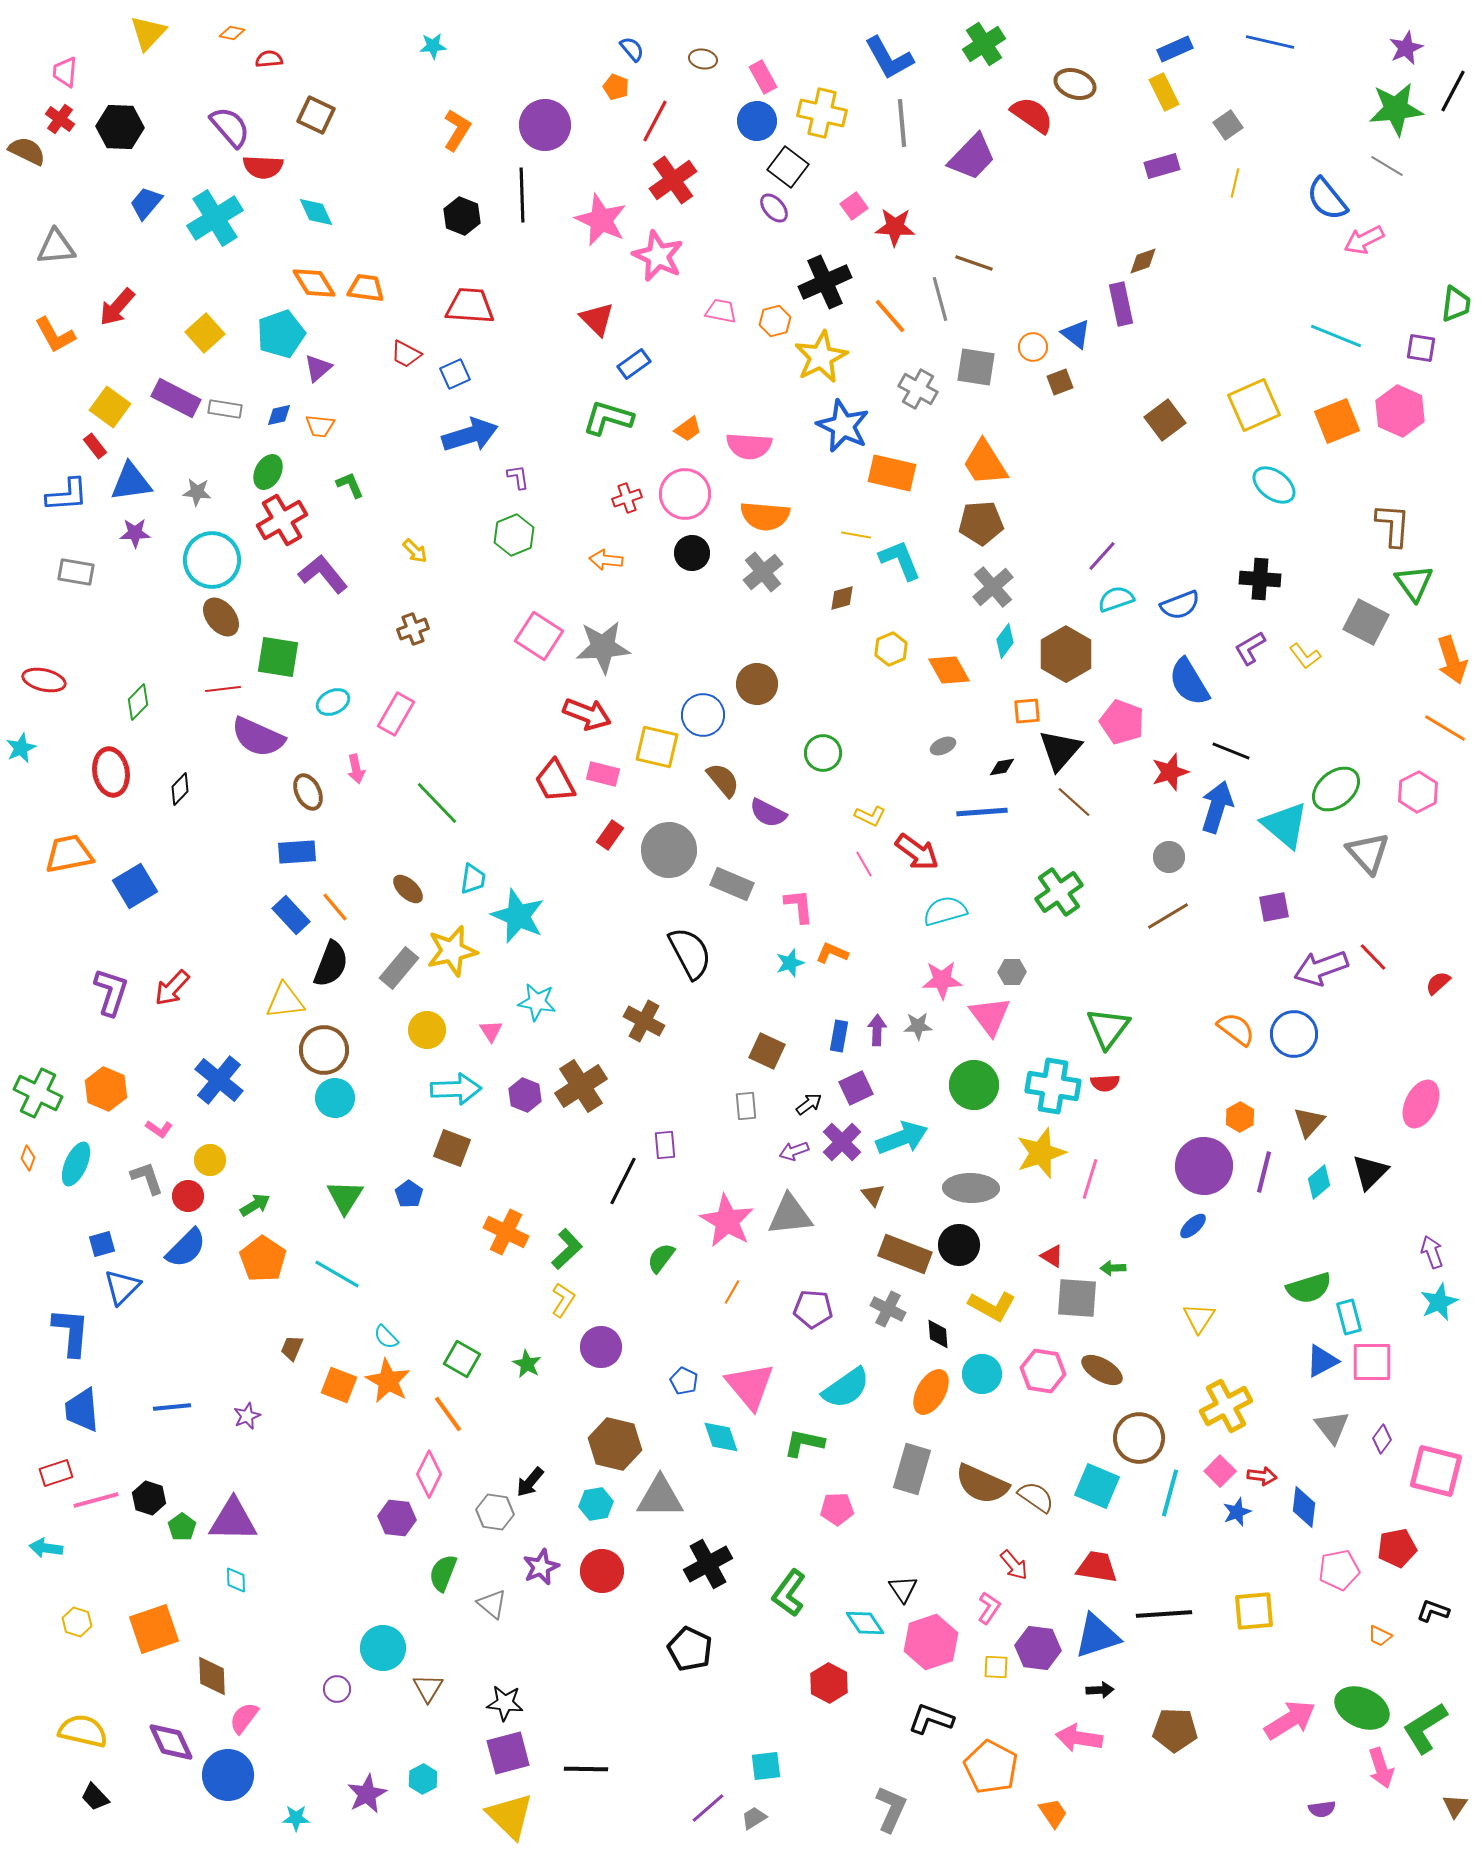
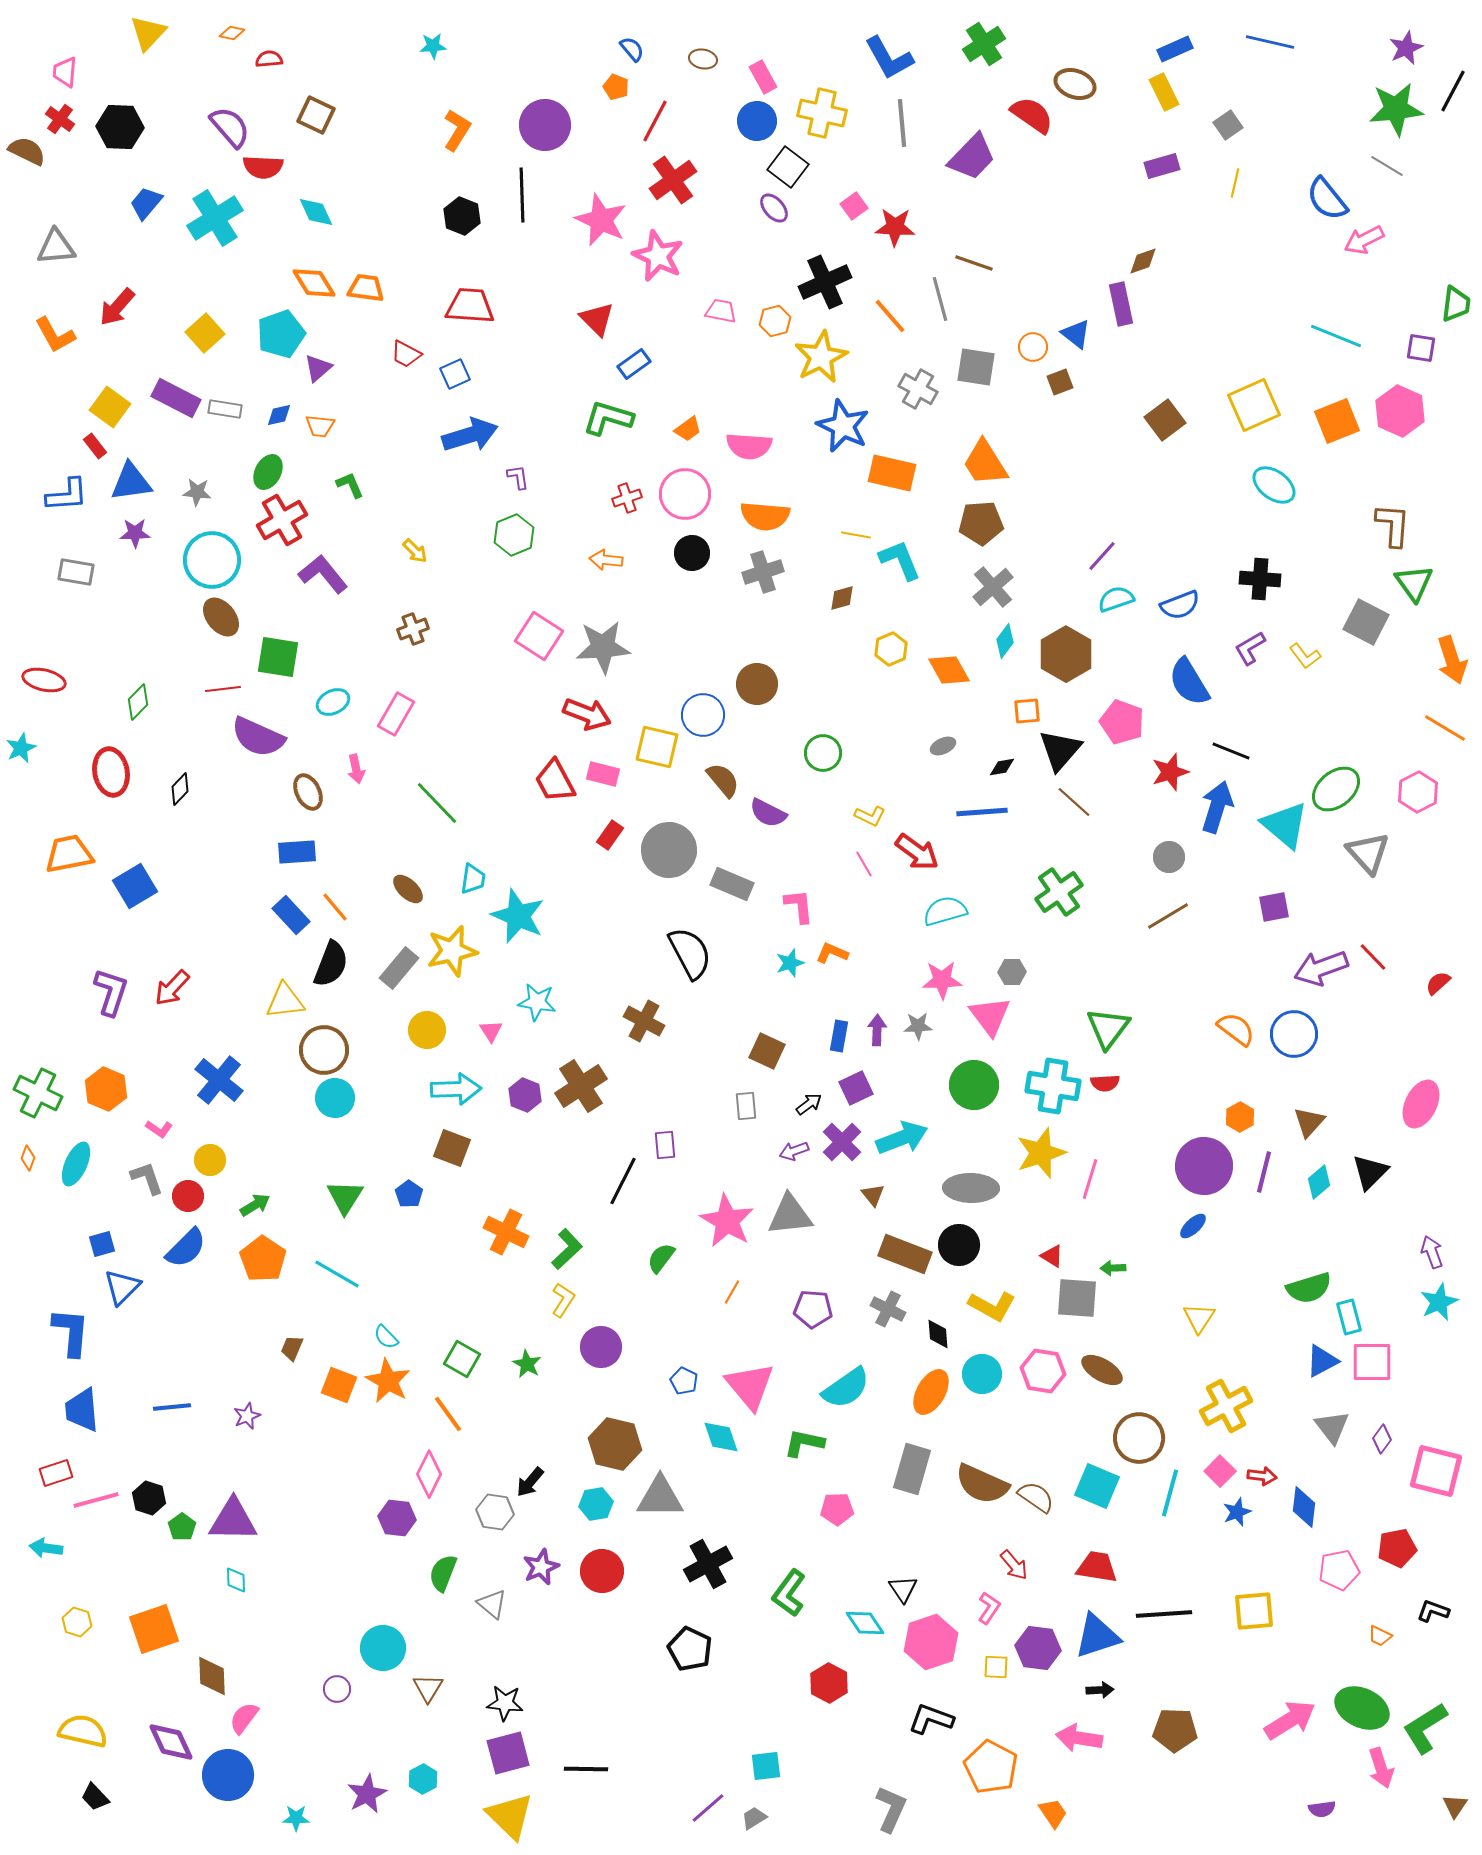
gray cross at (763, 572): rotated 21 degrees clockwise
